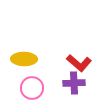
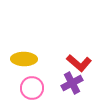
purple cross: moved 2 px left; rotated 25 degrees counterclockwise
